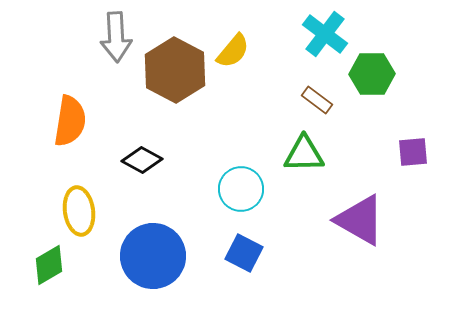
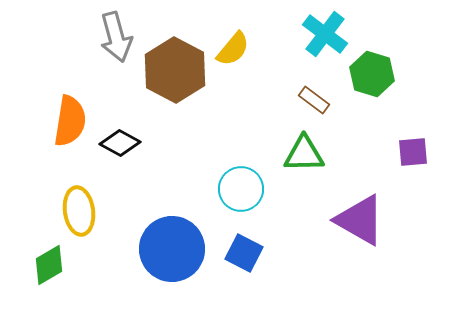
gray arrow: rotated 12 degrees counterclockwise
yellow semicircle: moved 2 px up
green hexagon: rotated 18 degrees clockwise
brown rectangle: moved 3 px left
black diamond: moved 22 px left, 17 px up
blue circle: moved 19 px right, 7 px up
